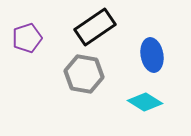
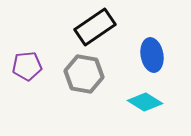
purple pentagon: moved 28 px down; rotated 12 degrees clockwise
